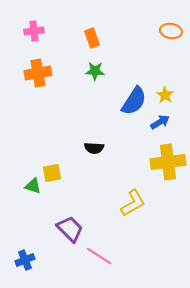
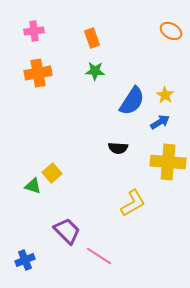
orange ellipse: rotated 20 degrees clockwise
blue semicircle: moved 2 px left
black semicircle: moved 24 px right
yellow cross: rotated 12 degrees clockwise
yellow square: rotated 30 degrees counterclockwise
purple trapezoid: moved 3 px left, 2 px down
